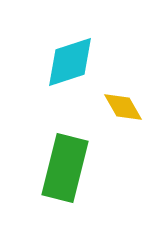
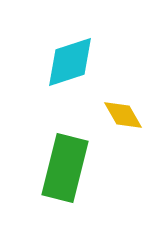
yellow diamond: moved 8 px down
